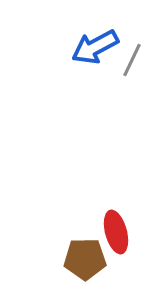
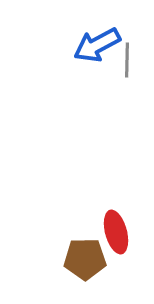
blue arrow: moved 2 px right, 2 px up
gray line: moved 5 px left; rotated 24 degrees counterclockwise
